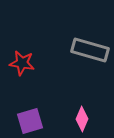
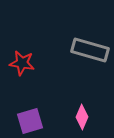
pink diamond: moved 2 px up
